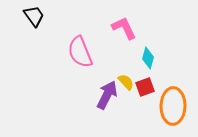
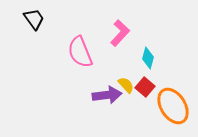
black trapezoid: moved 3 px down
pink L-shape: moved 4 px left, 5 px down; rotated 68 degrees clockwise
yellow semicircle: moved 3 px down
red square: rotated 30 degrees counterclockwise
purple arrow: rotated 56 degrees clockwise
orange ellipse: rotated 33 degrees counterclockwise
